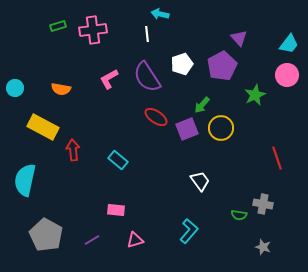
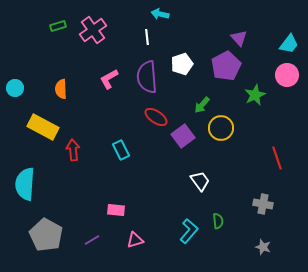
pink cross: rotated 28 degrees counterclockwise
white line: moved 3 px down
purple pentagon: moved 4 px right
purple semicircle: rotated 28 degrees clockwise
orange semicircle: rotated 78 degrees clockwise
purple square: moved 4 px left, 7 px down; rotated 15 degrees counterclockwise
cyan rectangle: moved 3 px right, 10 px up; rotated 24 degrees clockwise
cyan semicircle: moved 4 px down; rotated 8 degrees counterclockwise
green semicircle: moved 21 px left, 6 px down; rotated 105 degrees counterclockwise
